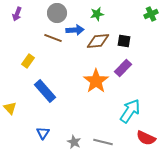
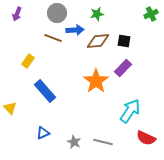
blue triangle: rotated 32 degrees clockwise
